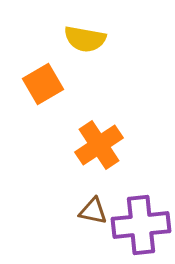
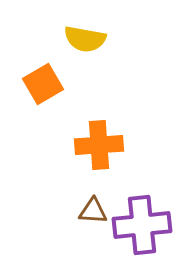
orange cross: rotated 30 degrees clockwise
brown triangle: rotated 8 degrees counterclockwise
purple cross: moved 1 px right
